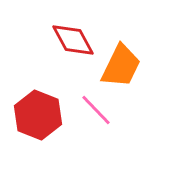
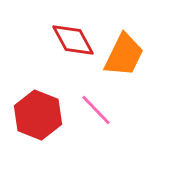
orange trapezoid: moved 3 px right, 11 px up
